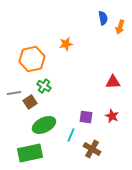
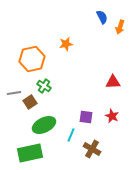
blue semicircle: moved 1 px left, 1 px up; rotated 16 degrees counterclockwise
